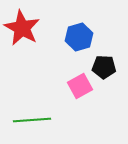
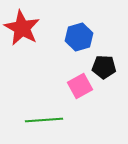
green line: moved 12 px right
